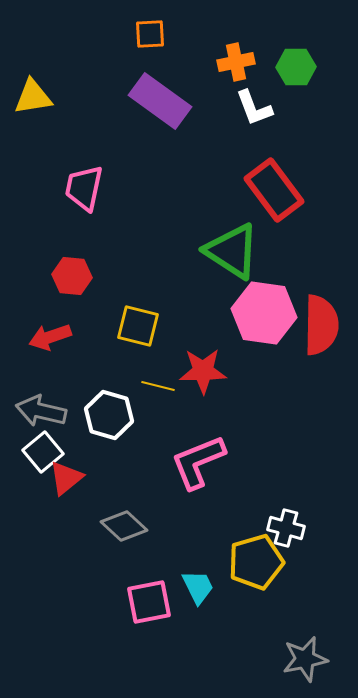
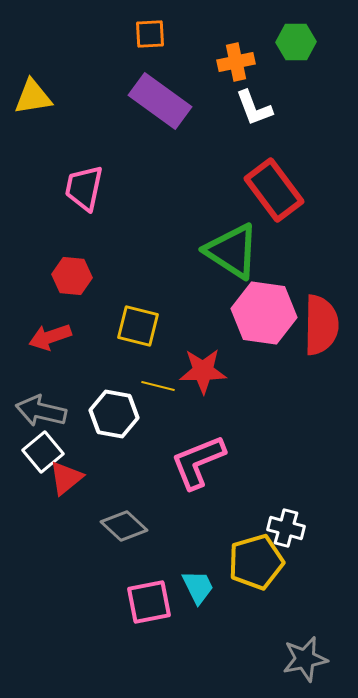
green hexagon: moved 25 px up
white hexagon: moved 5 px right, 1 px up; rotated 6 degrees counterclockwise
